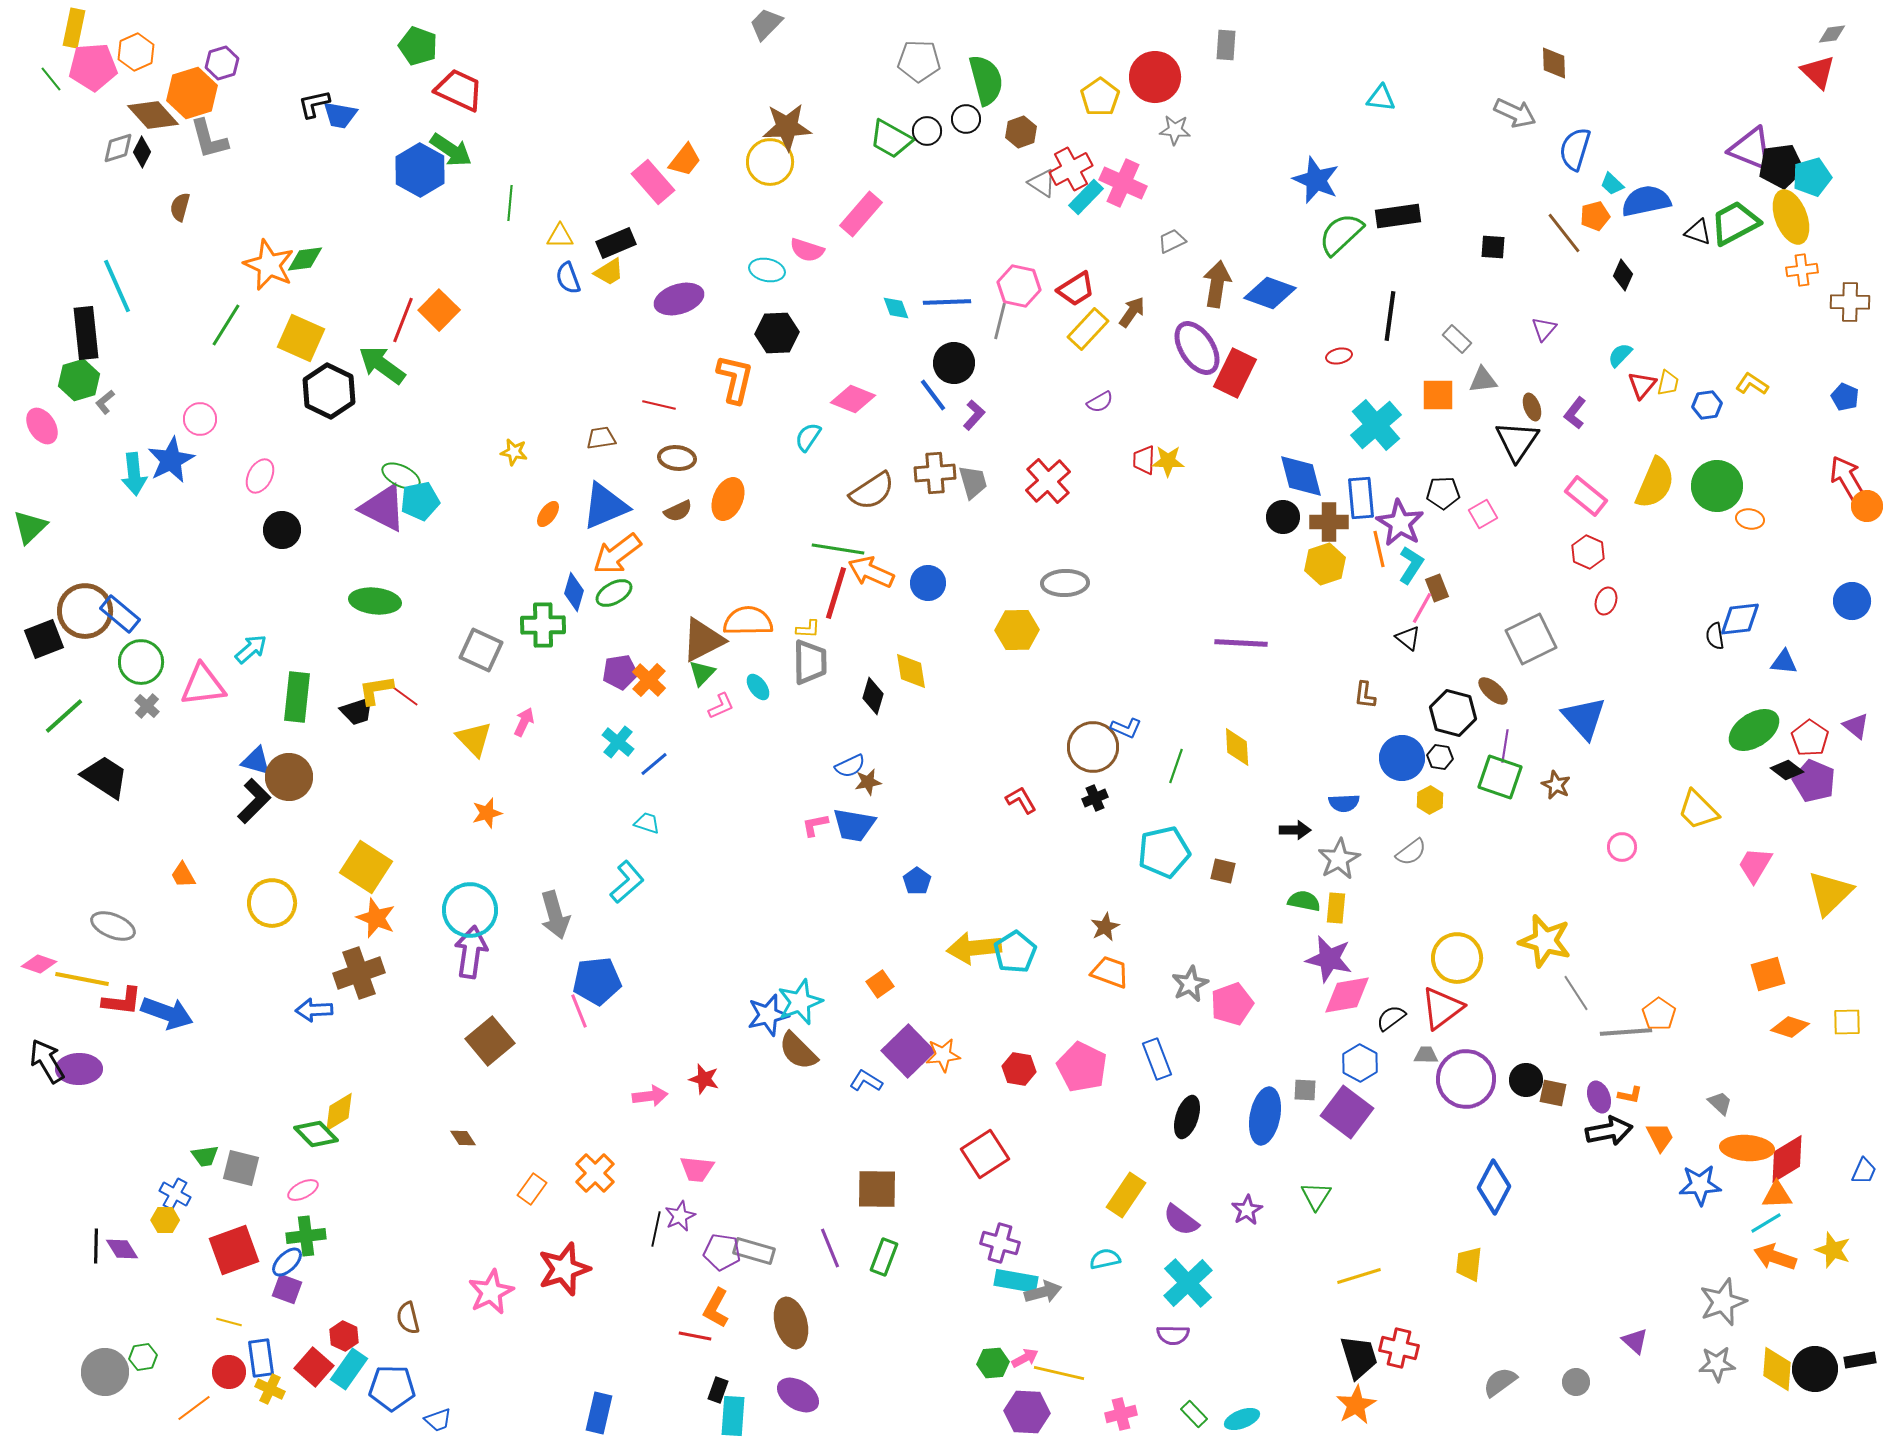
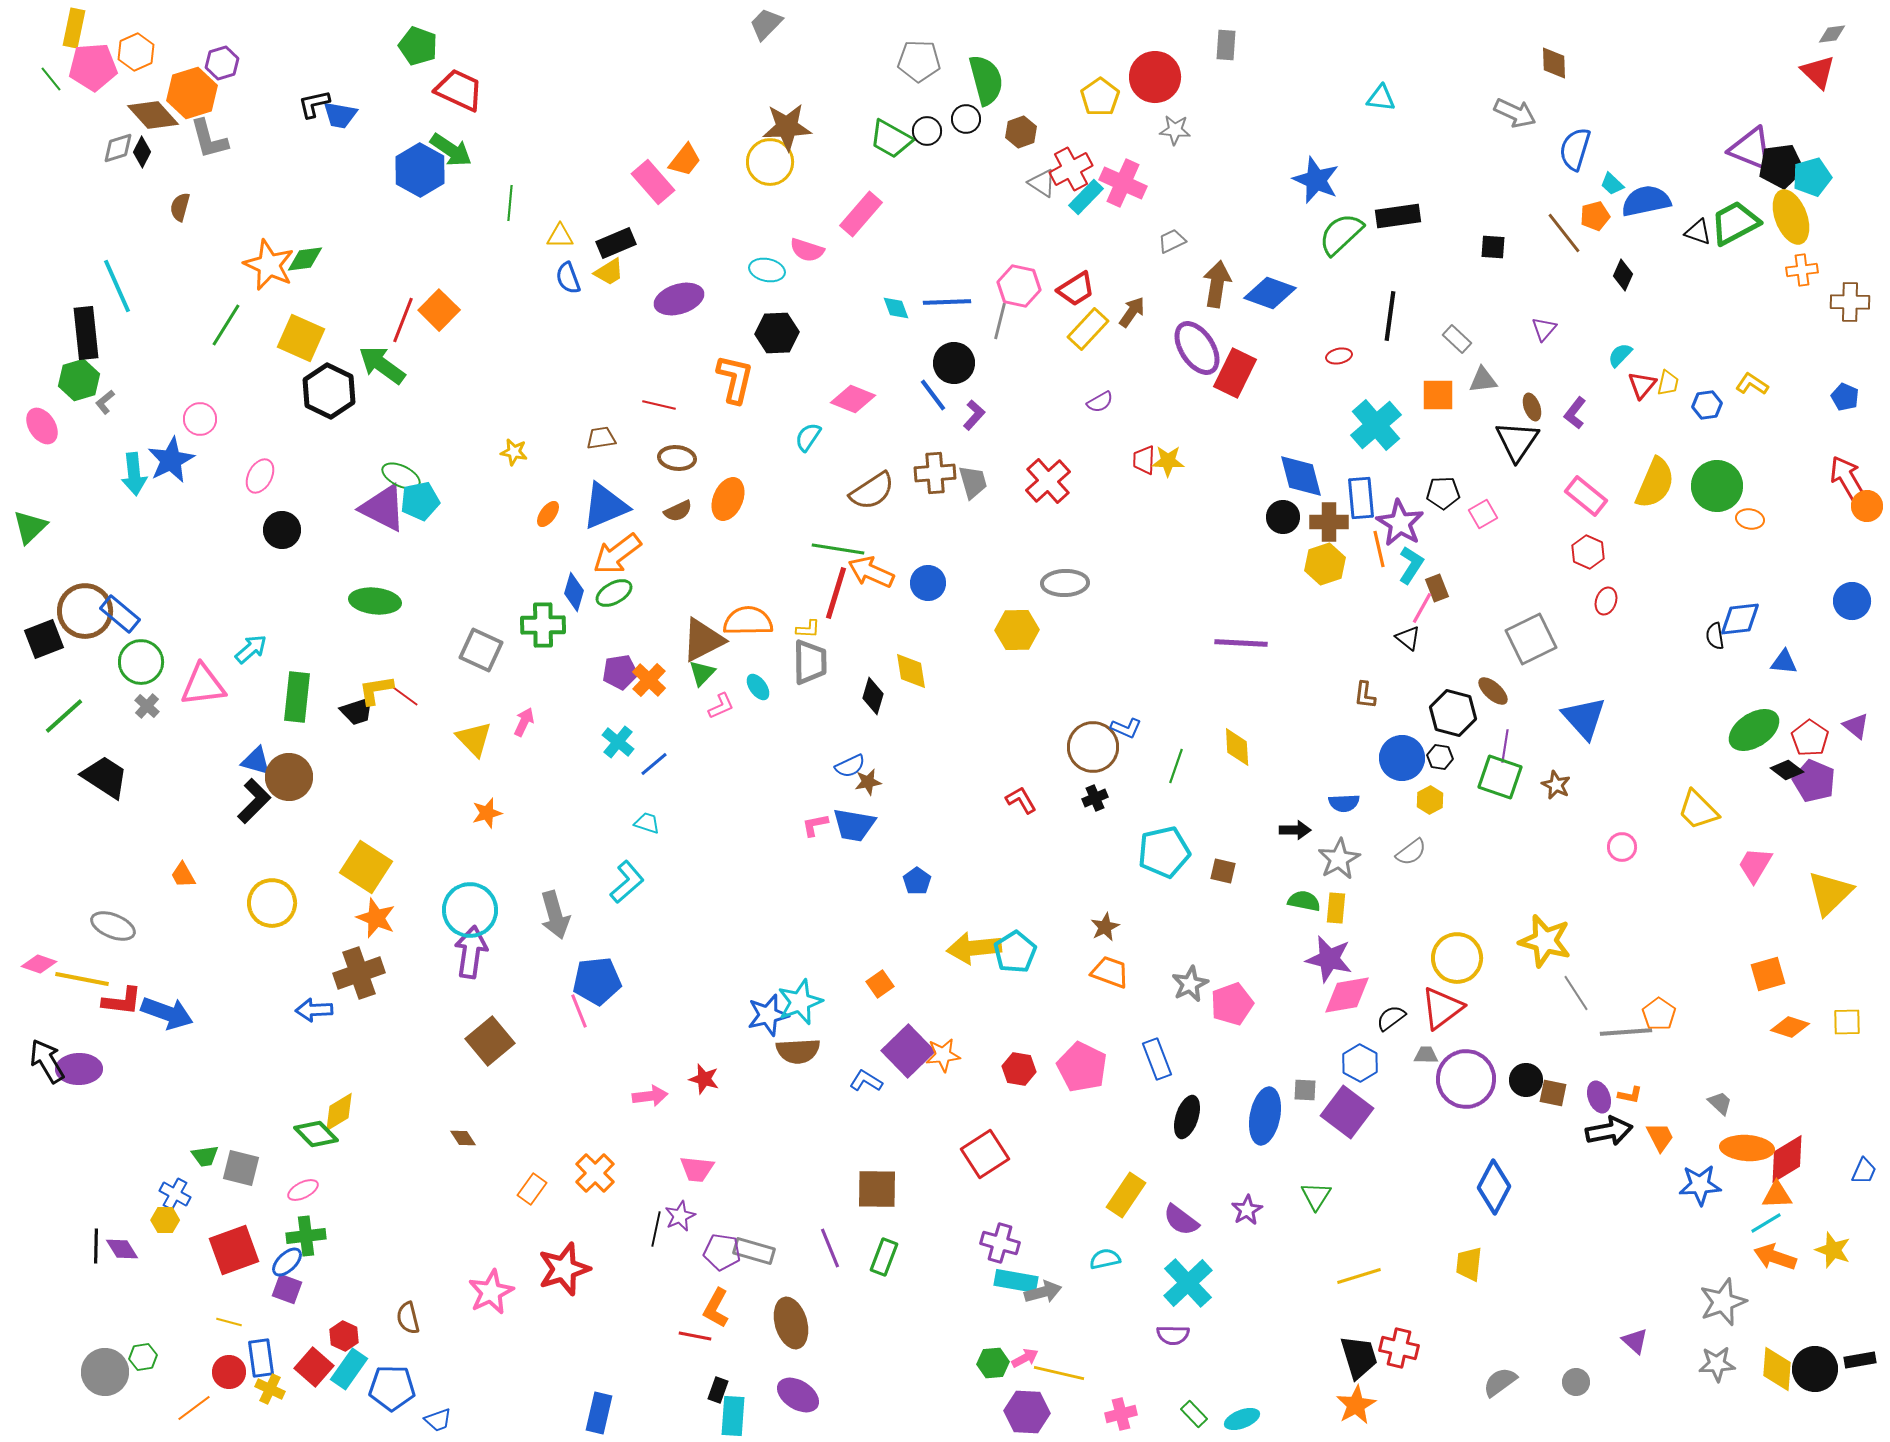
brown semicircle at (798, 1051): rotated 48 degrees counterclockwise
